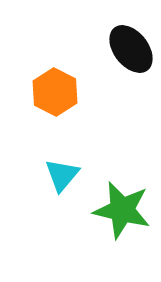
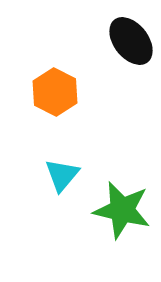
black ellipse: moved 8 px up
